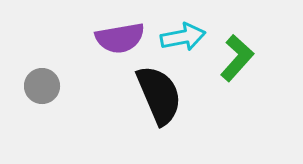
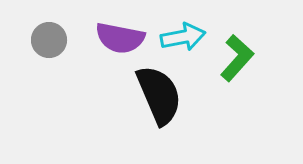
purple semicircle: rotated 21 degrees clockwise
gray circle: moved 7 px right, 46 px up
